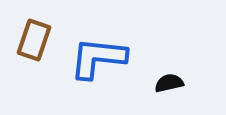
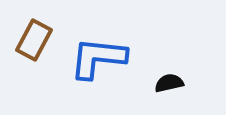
brown rectangle: rotated 9 degrees clockwise
